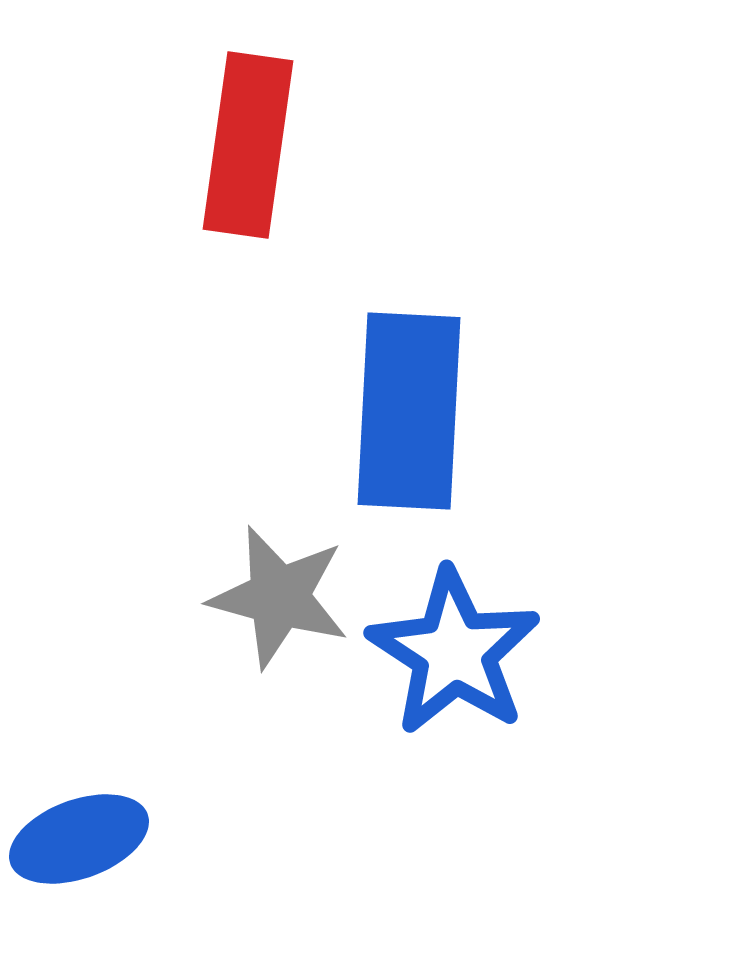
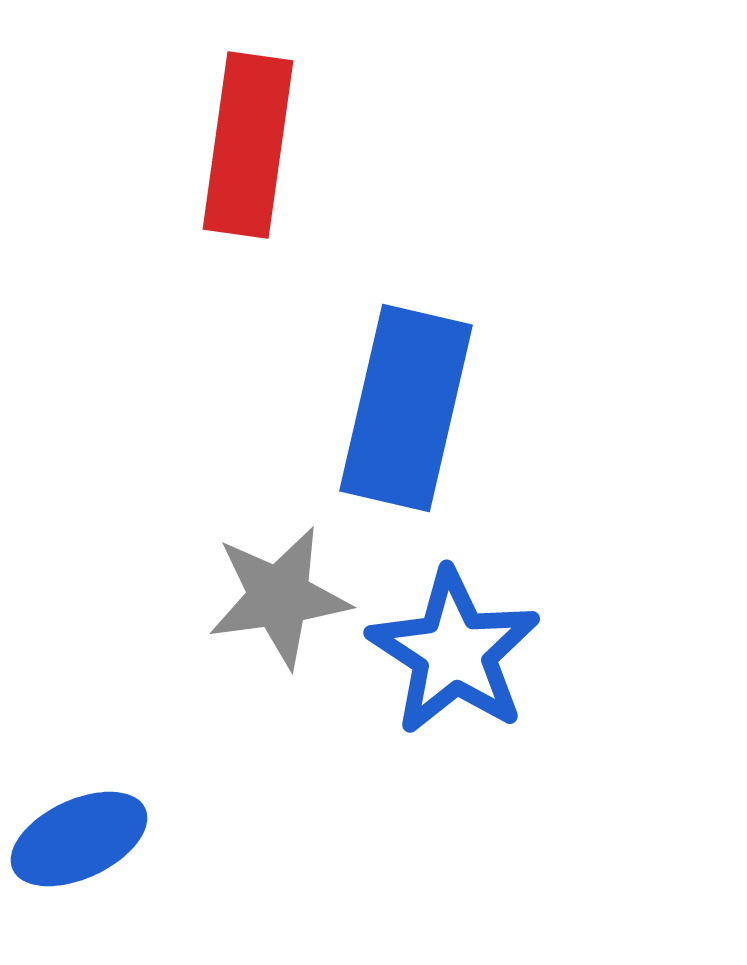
blue rectangle: moved 3 px left, 3 px up; rotated 10 degrees clockwise
gray star: rotated 23 degrees counterclockwise
blue ellipse: rotated 5 degrees counterclockwise
